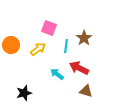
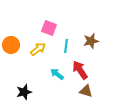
brown star: moved 7 px right, 3 px down; rotated 21 degrees clockwise
red arrow: moved 1 px right, 2 px down; rotated 30 degrees clockwise
black star: moved 1 px up
